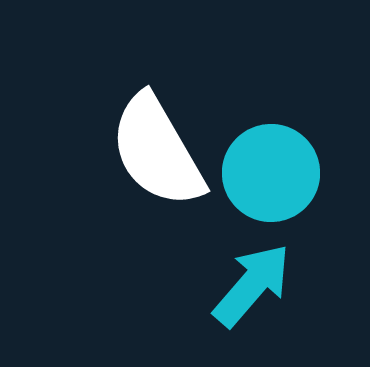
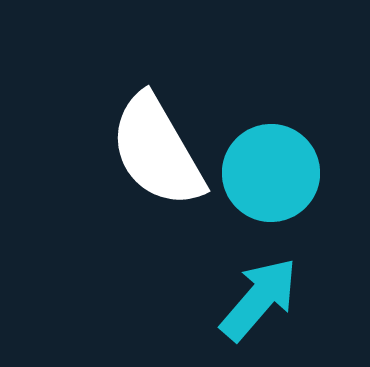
cyan arrow: moved 7 px right, 14 px down
